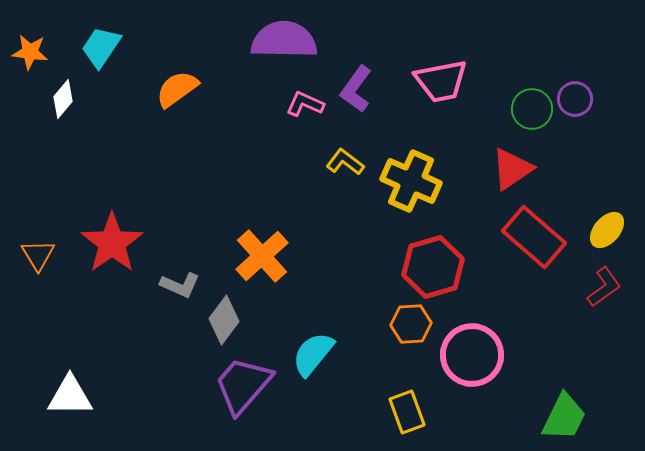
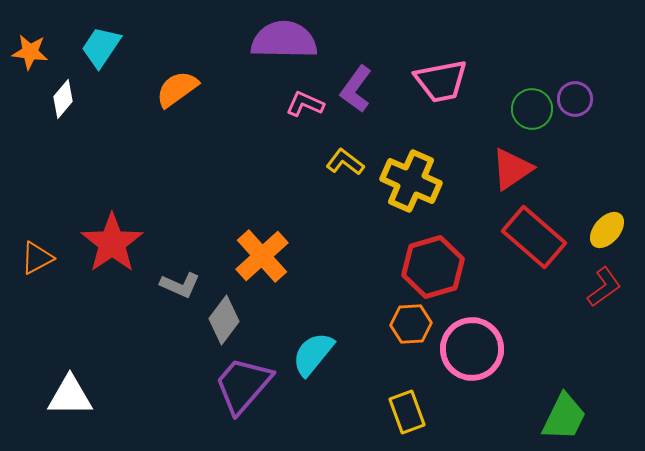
orange triangle: moved 1 px left, 3 px down; rotated 33 degrees clockwise
pink circle: moved 6 px up
